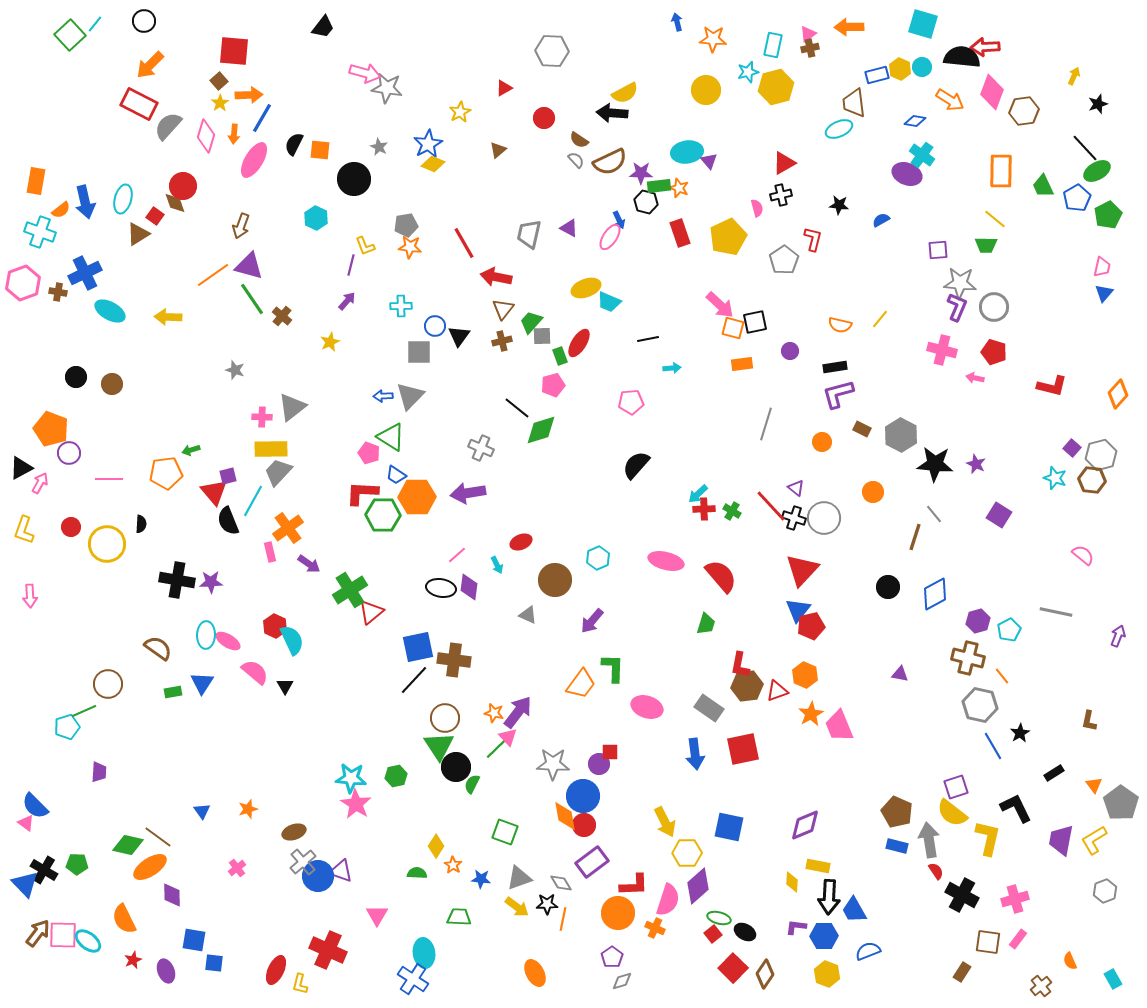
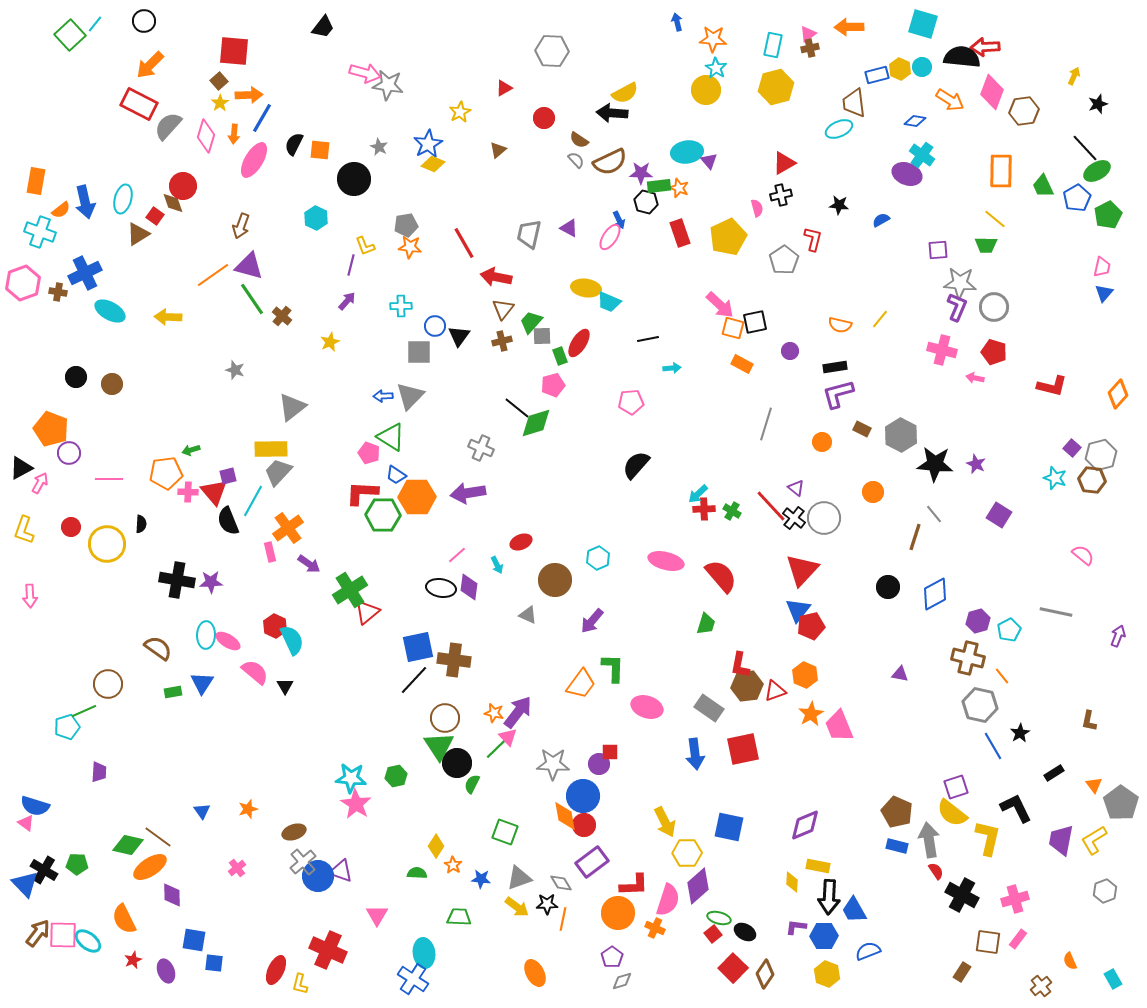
cyan star at (748, 72): moved 32 px left, 4 px up; rotated 25 degrees counterclockwise
gray star at (387, 88): moved 1 px right, 3 px up
brown diamond at (175, 203): moved 2 px left
yellow ellipse at (586, 288): rotated 28 degrees clockwise
orange rectangle at (742, 364): rotated 35 degrees clockwise
pink cross at (262, 417): moved 74 px left, 75 px down
green diamond at (541, 430): moved 5 px left, 7 px up
black cross at (794, 518): rotated 20 degrees clockwise
red triangle at (371, 612): moved 4 px left
red triangle at (777, 691): moved 2 px left
black circle at (456, 767): moved 1 px right, 4 px up
blue semicircle at (35, 806): rotated 28 degrees counterclockwise
